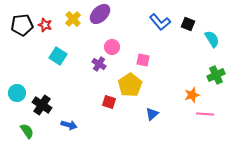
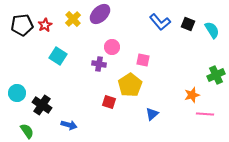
red star: rotated 24 degrees clockwise
cyan semicircle: moved 9 px up
purple cross: rotated 24 degrees counterclockwise
